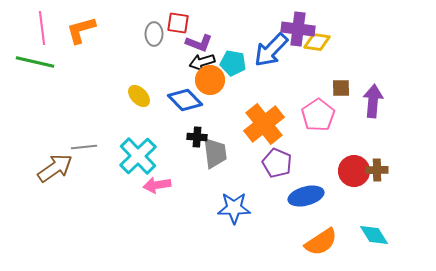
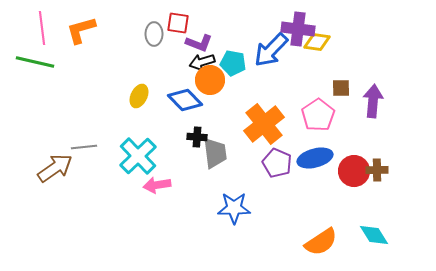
yellow ellipse: rotated 70 degrees clockwise
blue ellipse: moved 9 px right, 38 px up
